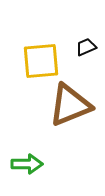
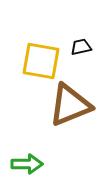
black trapezoid: moved 5 px left; rotated 10 degrees clockwise
yellow square: rotated 15 degrees clockwise
